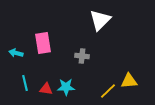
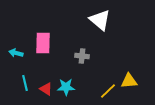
white triangle: rotated 35 degrees counterclockwise
pink rectangle: rotated 10 degrees clockwise
red triangle: rotated 24 degrees clockwise
